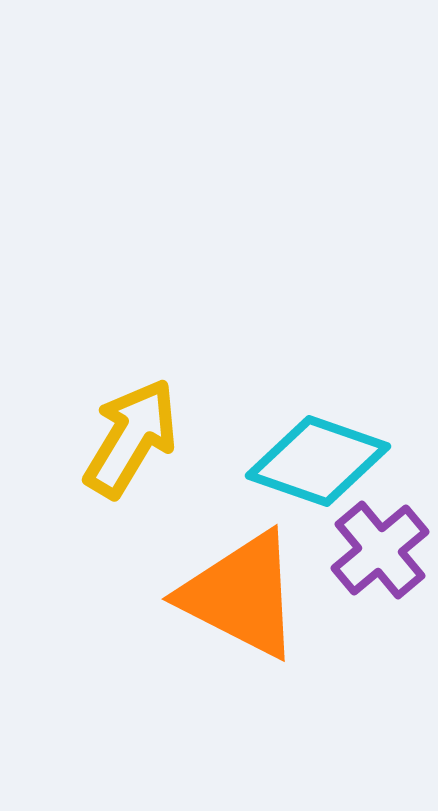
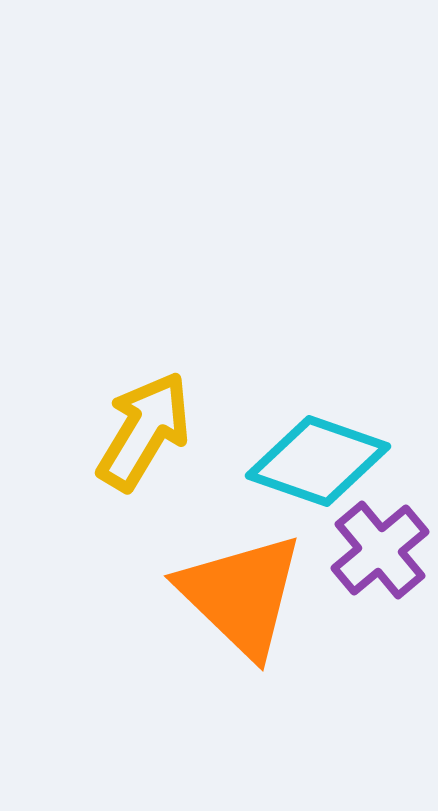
yellow arrow: moved 13 px right, 7 px up
orange triangle: rotated 17 degrees clockwise
